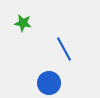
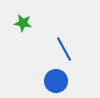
blue circle: moved 7 px right, 2 px up
